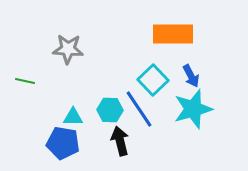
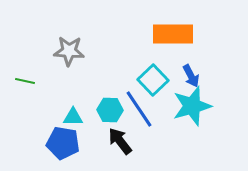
gray star: moved 1 px right, 2 px down
cyan star: moved 1 px left, 3 px up
black arrow: rotated 24 degrees counterclockwise
